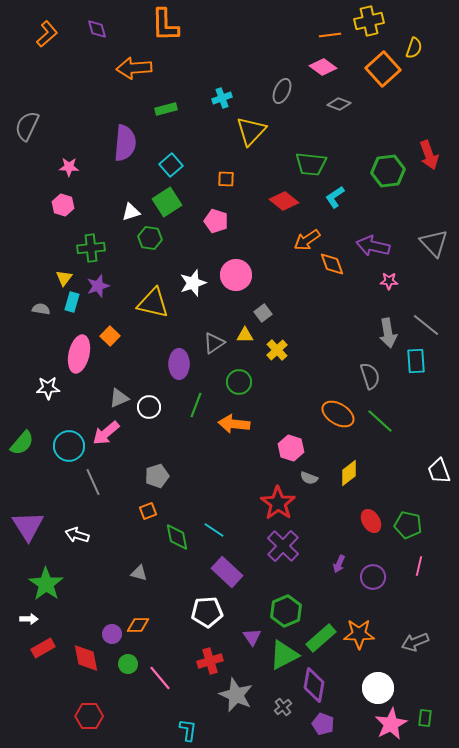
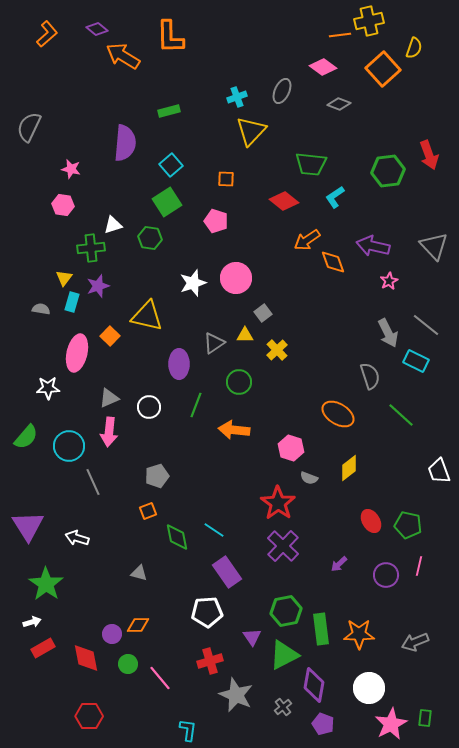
orange L-shape at (165, 25): moved 5 px right, 12 px down
purple diamond at (97, 29): rotated 35 degrees counterclockwise
orange line at (330, 35): moved 10 px right
orange arrow at (134, 68): moved 11 px left, 12 px up; rotated 36 degrees clockwise
cyan cross at (222, 98): moved 15 px right, 1 px up
green rectangle at (166, 109): moved 3 px right, 2 px down
gray semicircle at (27, 126): moved 2 px right, 1 px down
pink star at (69, 167): moved 2 px right, 2 px down; rotated 12 degrees clockwise
pink hexagon at (63, 205): rotated 10 degrees counterclockwise
white triangle at (131, 212): moved 18 px left, 13 px down
gray triangle at (434, 243): moved 3 px down
orange diamond at (332, 264): moved 1 px right, 2 px up
pink circle at (236, 275): moved 3 px down
pink star at (389, 281): rotated 30 degrees counterclockwise
yellow triangle at (153, 303): moved 6 px left, 13 px down
gray arrow at (388, 333): rotated 16 degrees counterclockwise
pink ellipse at (79, 354): moved 2 px left, 1 px up
cyan rectangle at (416, 361): rotated 60 degrees counterclockwise
gray triangle at (119, 398): moved 10 px left
green line at (380, 421): moved 21 px right, 6 px up
orange arrow at (234, 424): moved 6 px down
pink arrow at (106, 433): moved 3 px right, 1 px up; rotated 44 degrees counterclockwise
green semicircle at (22, 443): moved 4 px right, 6 px up
yellow diamond at (349, 473): moved 5 px up
white arrow at (77, 535): moved 3 px down
purple arrow at (339, 564): rotated 24 degrees clockwise
purple rectangle at (227, 572): rotated 12 degrees clockwise
purple circle at (373, 577): moved 13 px right, 2 px up
green hexagon at (286, 611): rotated 12 degrees clockwise
white arrow at (29, 619): moved 3 px right, 3 px down; rotated 18 degrees counterclockwise
green rectangle at (321, 638): moved 9 px up; rotated 56 degrees counterclockwise
white circle at (378, 688): moved 9 px left
